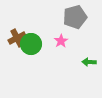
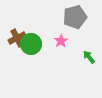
green arrow: moved 5 px up; rotated 48 degrees clockwise
